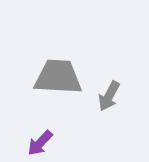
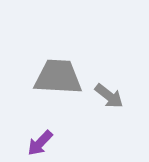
gray arrow: rotated 80 degrees counterclockwise
